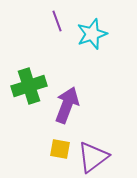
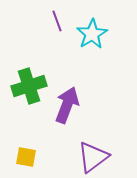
cyan star: rotated 12 degrees counterclockwise
yellow square: moved 34 px left, 8 px down
